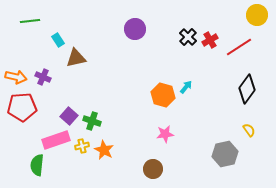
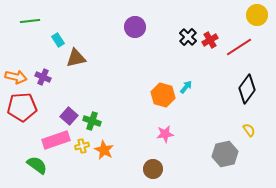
purple circle: moved 2 px up
green semicircle: rotated 120 degrees clockwise
